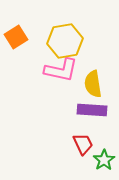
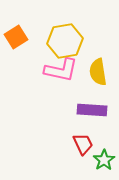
yellow semicircle: moved 5 px right, 12 px up
